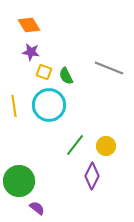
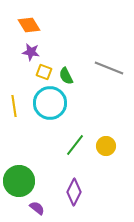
cyan circle: moved 1 px right, 2 px up
purple diamond: moved 18 px left, 16 px down
